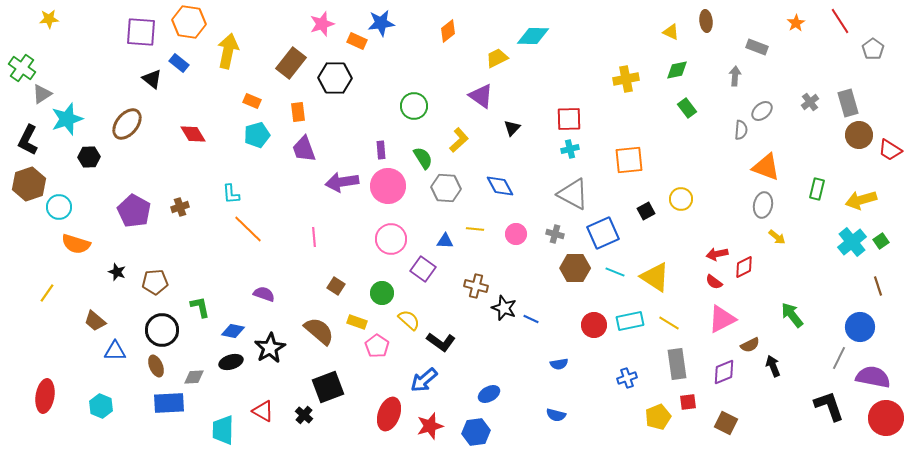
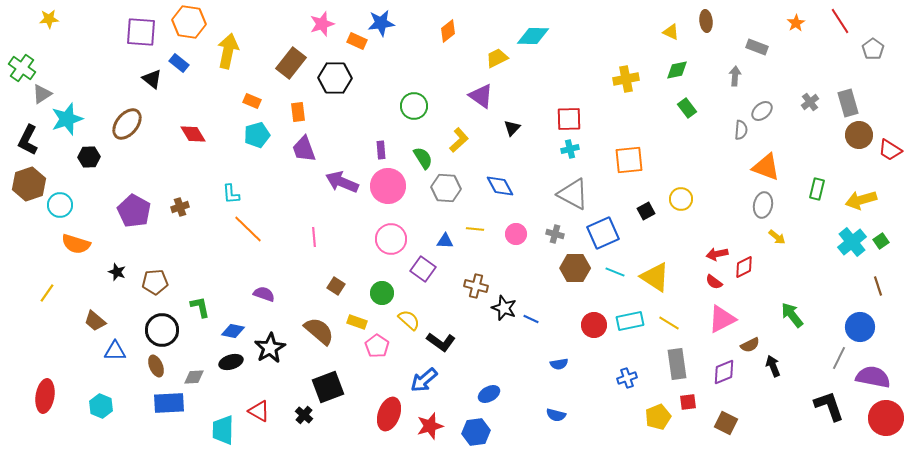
purple arrow at (342, 182): rotated 32 degrees clockwise
cyan circle at (59, 207): moved 1 px right, 2 px up
red triangle at (263, 411): moved 4 px left
